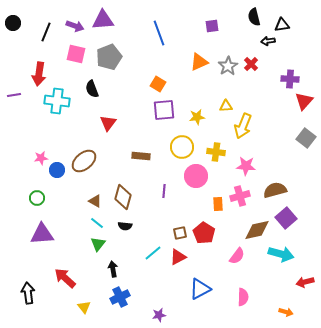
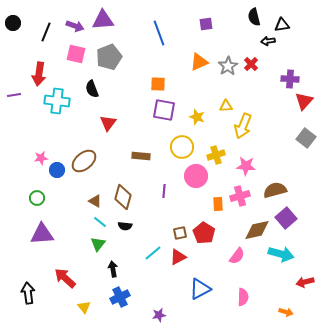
purple square at (212, 26): moved 6 px left, 2 px up
orange square at (158, 84): rotated 28 degrees counterclockwise
purple square at (164, 110): rotated 15 degrees clockwise
yellow star at (197, 117): rotated 28 degrees clockwise
yellow cross at (216, 152): moved 3 px down; rotated 24 degrees counterclockwise
cyan line at (97, 223): moved 3 px right, 1 px up
